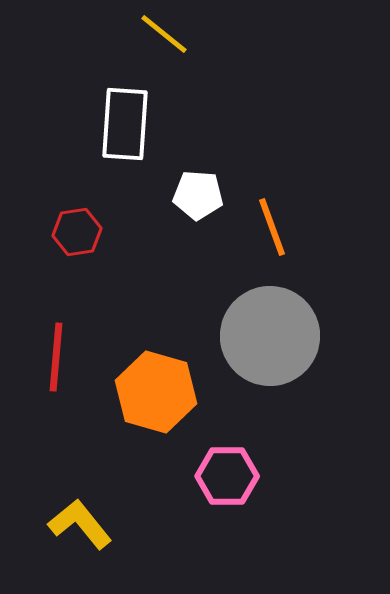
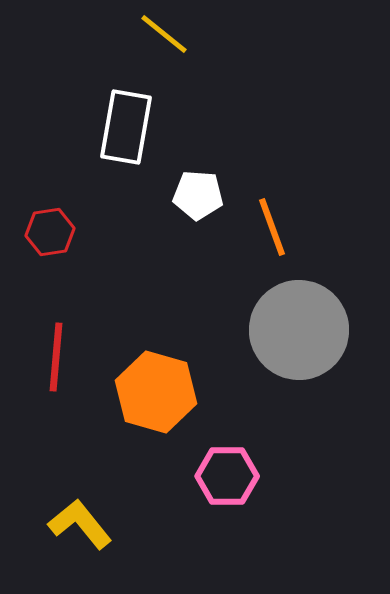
white rectangle: moved 1 px right, 3 px down; rotated 6 degrees clockwise
red hexagon: moved 27 px left
gray circle: moved 29 px right, 6 px up
